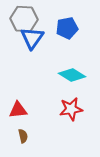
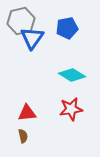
gray hexagon: moved 3 px left, 2 px down; rotated 16 degrees counterclockwise
red triangle: moved 9 px right, 3 px down
